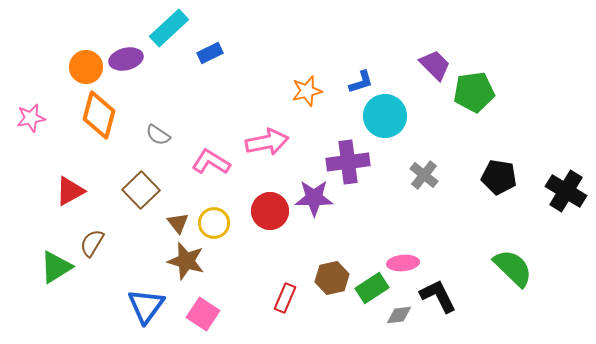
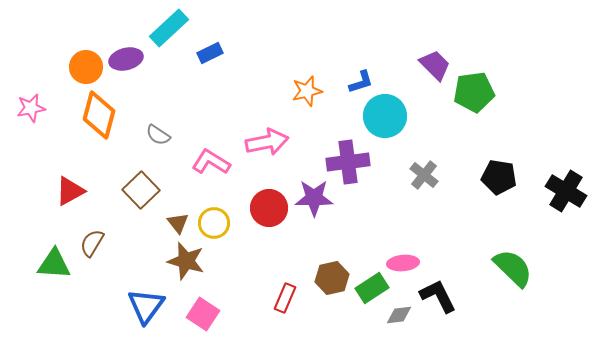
pink star: moved 10 px up
red circle: moved 1 px left, 3 px up
green triangle: moved 2 px left, 3 px up; rotated 36 degrees clockwise
